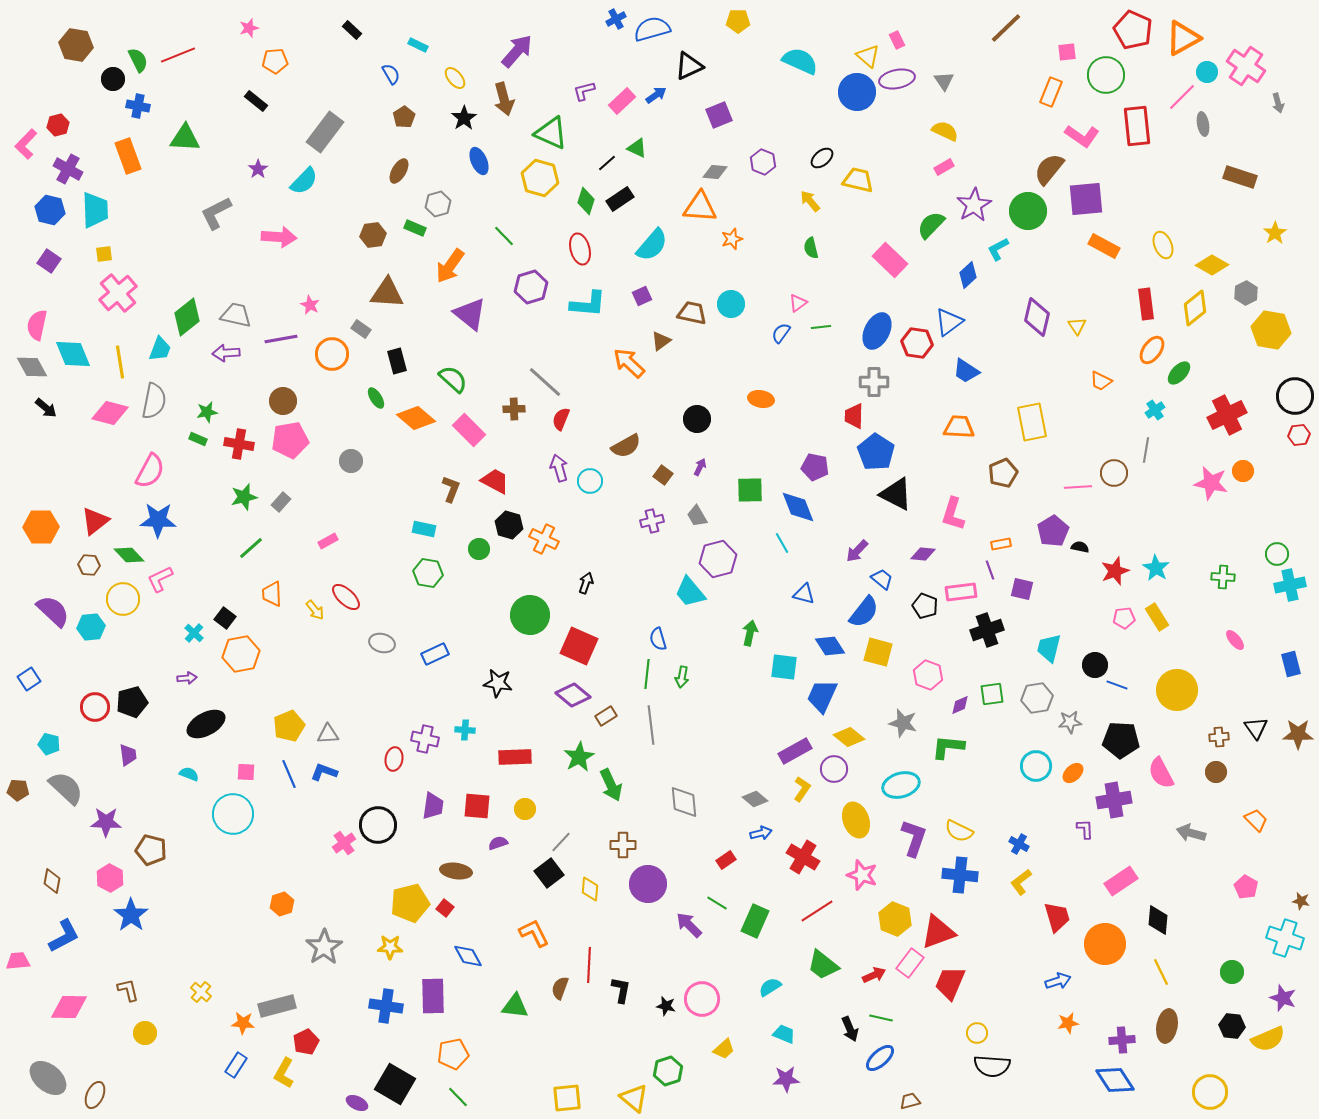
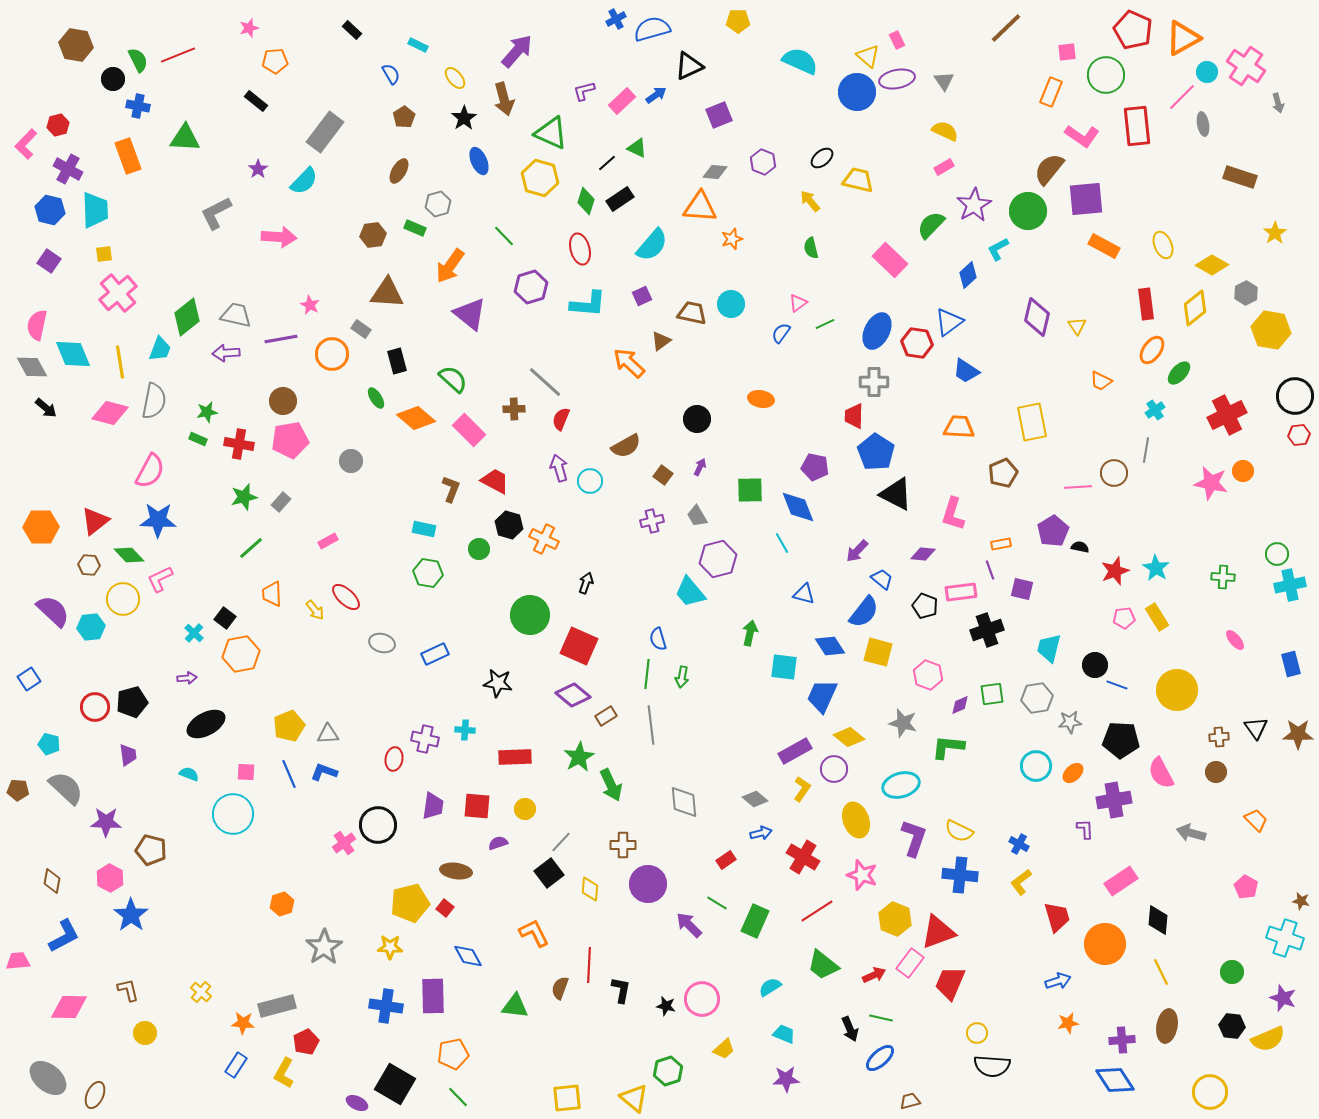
green line at (821, 327): moved 4 px right, 3 px up; rotated 18 degrees counterclockwise
